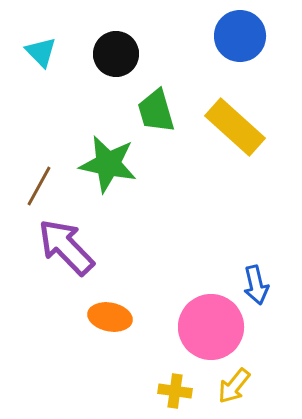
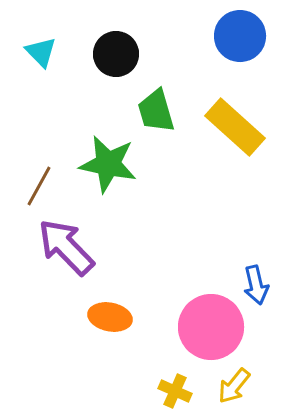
yellow cross: rotated 16 degrees clockwise
